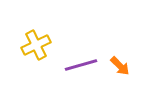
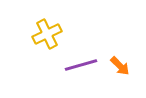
yellow cross: moved 11 px right, 11 px up
